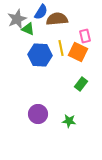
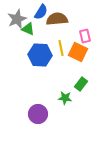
green star: moved 4 px left, 23 px up
